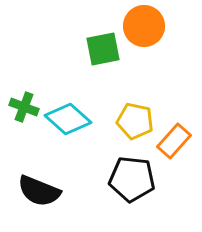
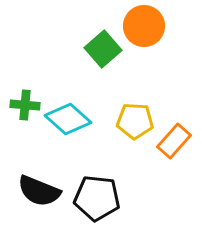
green square: rotated 30 degrees counterclockwise
green cross: moved 1 px right, 2 px up; rotated 16 degrees counterclockwise
yellow pentagon: rotated 9 degrees counterclockwise
black pentagon: moved 35 px left, 19 px down
